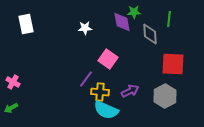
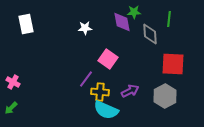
green arrow: rotated 16 degrees counterclockwise
